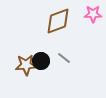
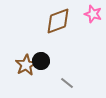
pink star: rotated 18 degrees clockwise
gray line: moved 3 px right, 25 px down
brown star: rotated 25 degrees counterclockwise
